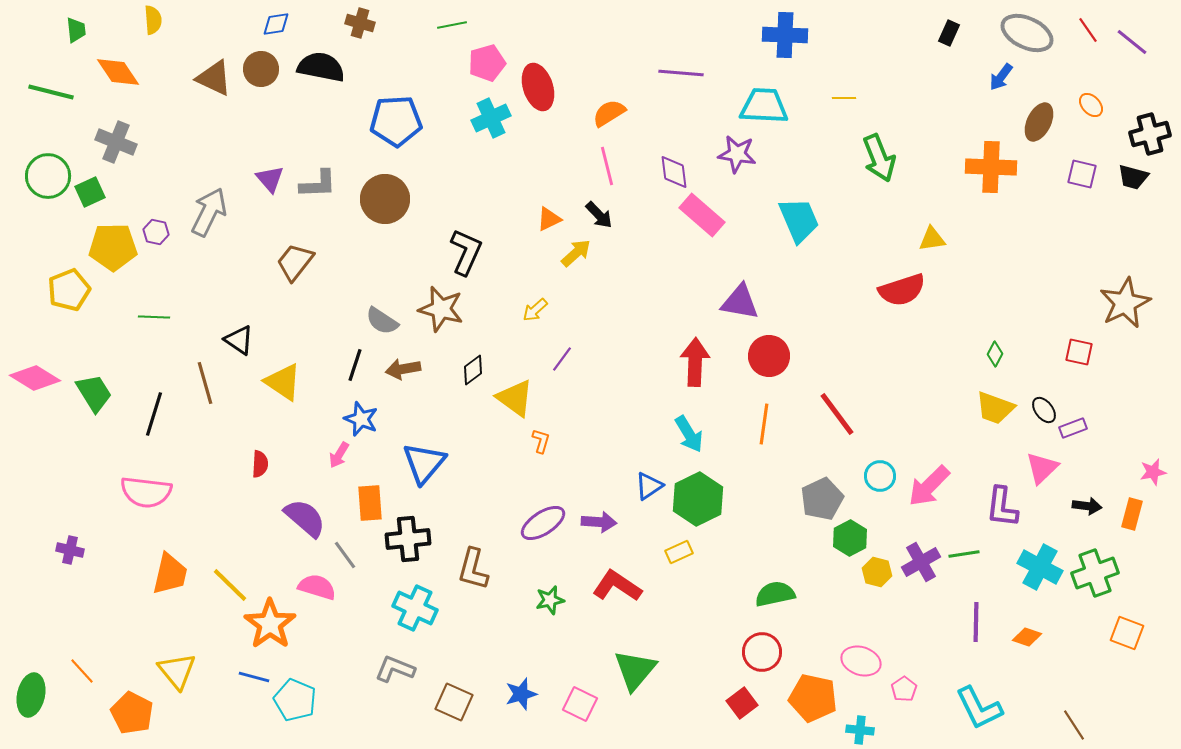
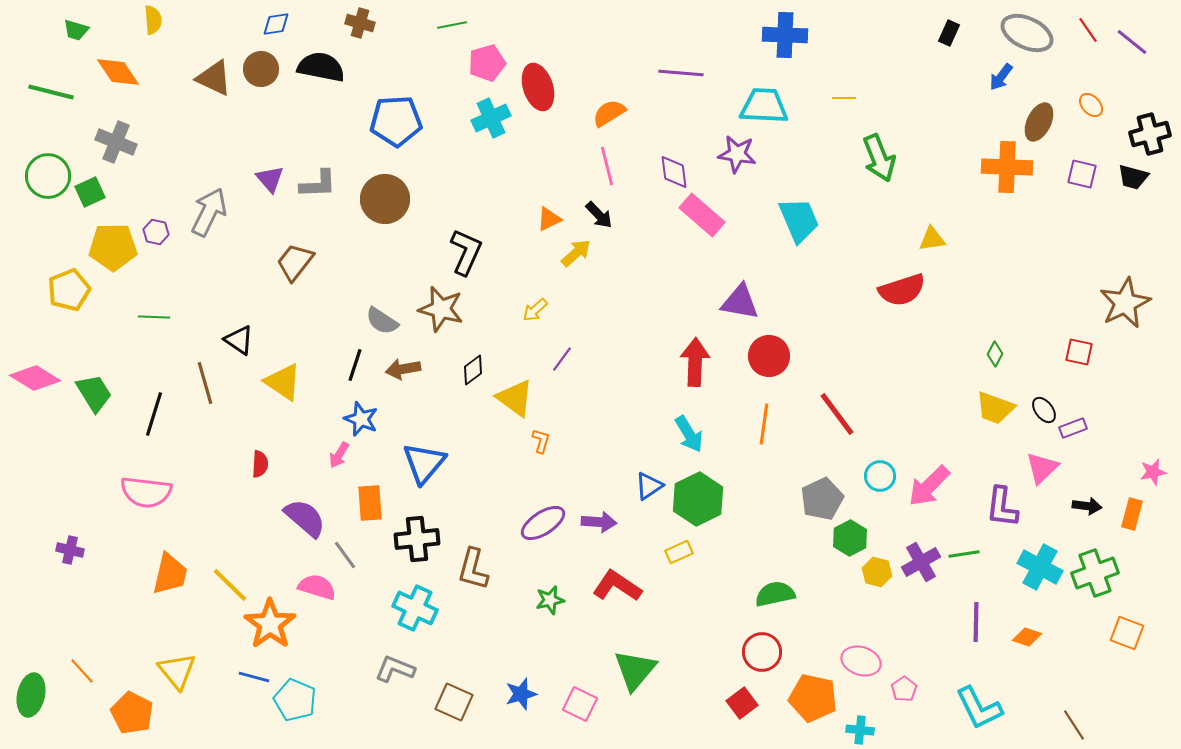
green trapezoid at (76, 30): rotated 112 degrees clockwise
orange cross at (991, 167): moved 16 px right
black cross at (408, 539): moved 9 px right
